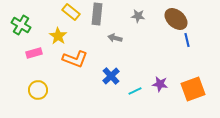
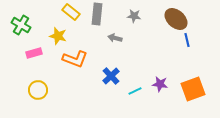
gray star: moved 4 px left
yellow star: rotated 18 degrees counterclockwise
